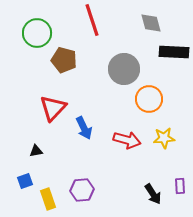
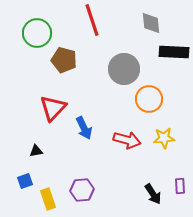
gray diamond: rotated 10 degrees clockwise
